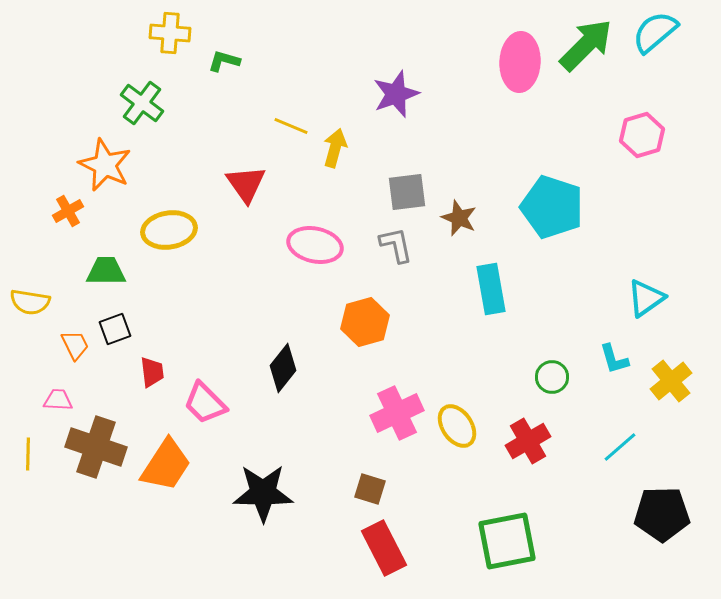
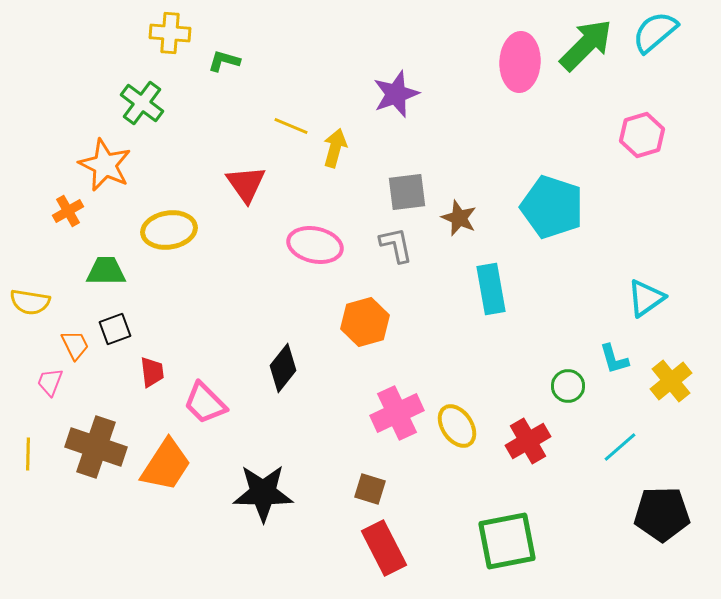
green circle at (552, 377): moved 16 px right, 9 px down
pink trapezoid at (58, 400): moved 8 px left, 18 px up; rotated 72 degrees counterclockwise
